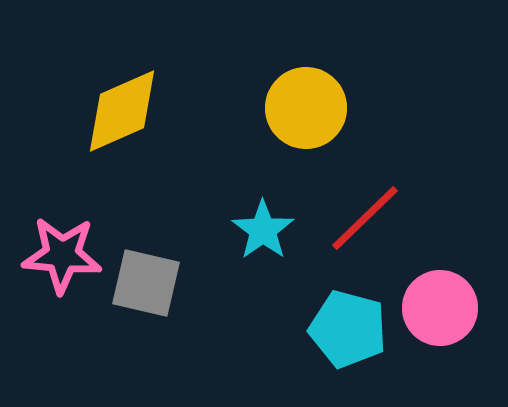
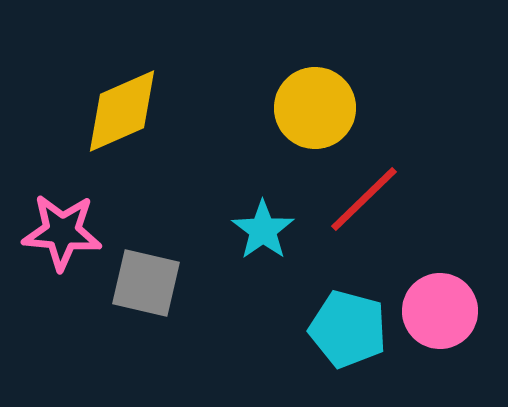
yellow circle: moved 9 px right
red line: moved 1 px left, 19 px up
pink star: moved 23 px up
pink circle: moved 3 px down
